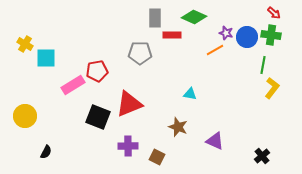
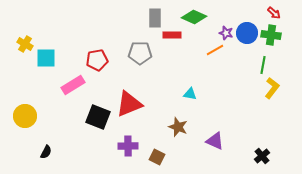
blue circle: moved 4 px up
red pentagon: moved 11 px up
